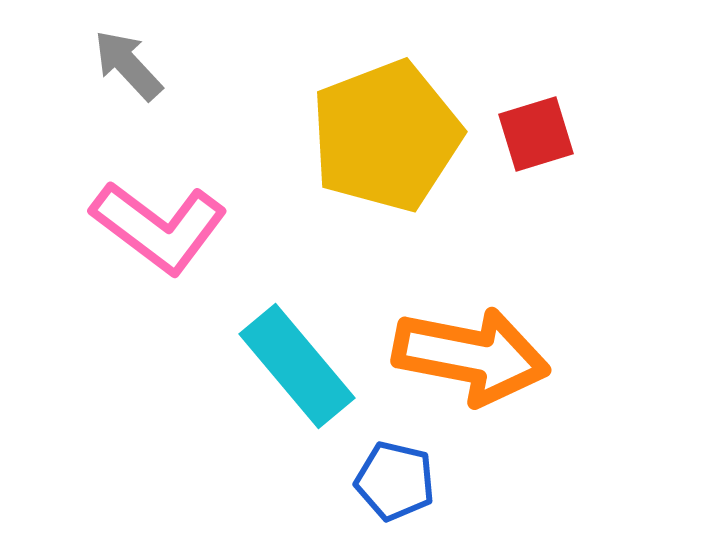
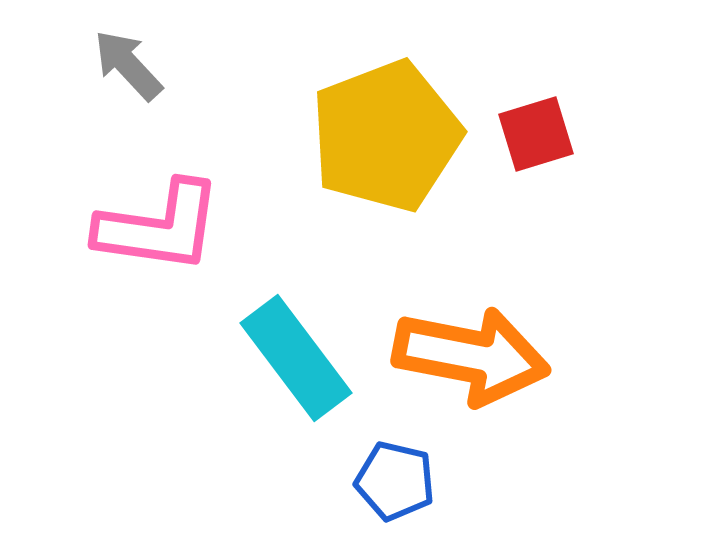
pink L-shape: rotated 29 degrees counterclockwise
cyan rectangle: moved 1 px left, 8 px up; rotated 3 degrees clockwise
